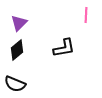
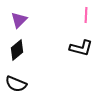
purple triangle: moved 3 px up
black L-shape: moved 17 px right; rotated 25 degrees clockwise
black semicircle: moved 1 px right
